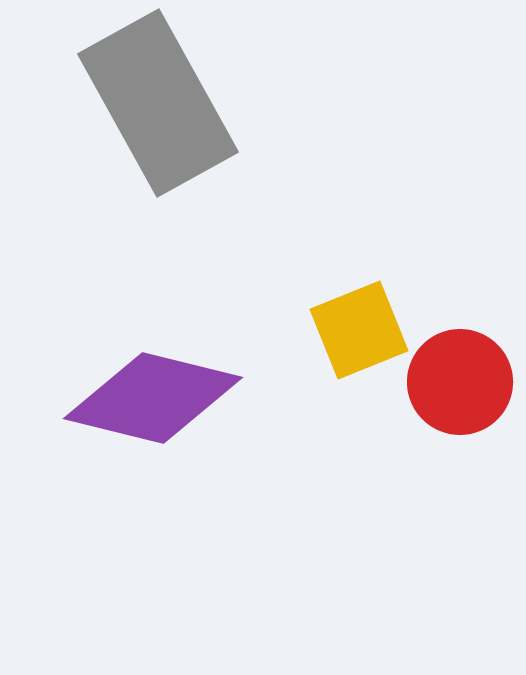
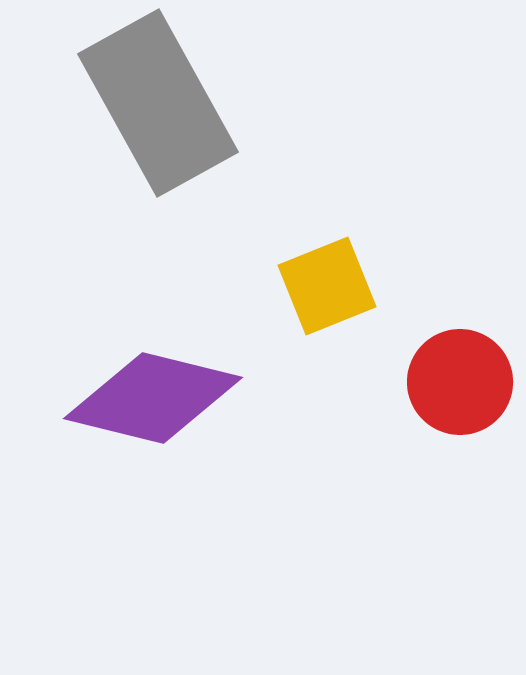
yellow square: moved 32 px left, 44 px up
